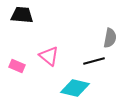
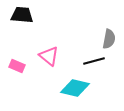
gray semicircle: moved 1 px left, 1 px down
